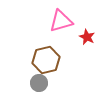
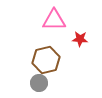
pink triangle: moved 7 px left, 1 px up; rotated 15 degrees clockwise
red star: moved 7 px left, 2 px down; rotated 21 degrees counterclockwise
